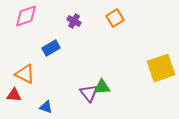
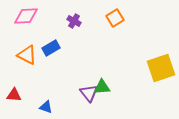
pink diamond: rotated 15 degrees clockwise
orange triangle: moved 2 px right, 19 px up
